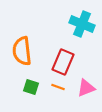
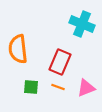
orange semicircle: moved 4 px left, 2 px up
red rectangle: moved 3 px left
green square: rotated 14 degrees counterclockwise
